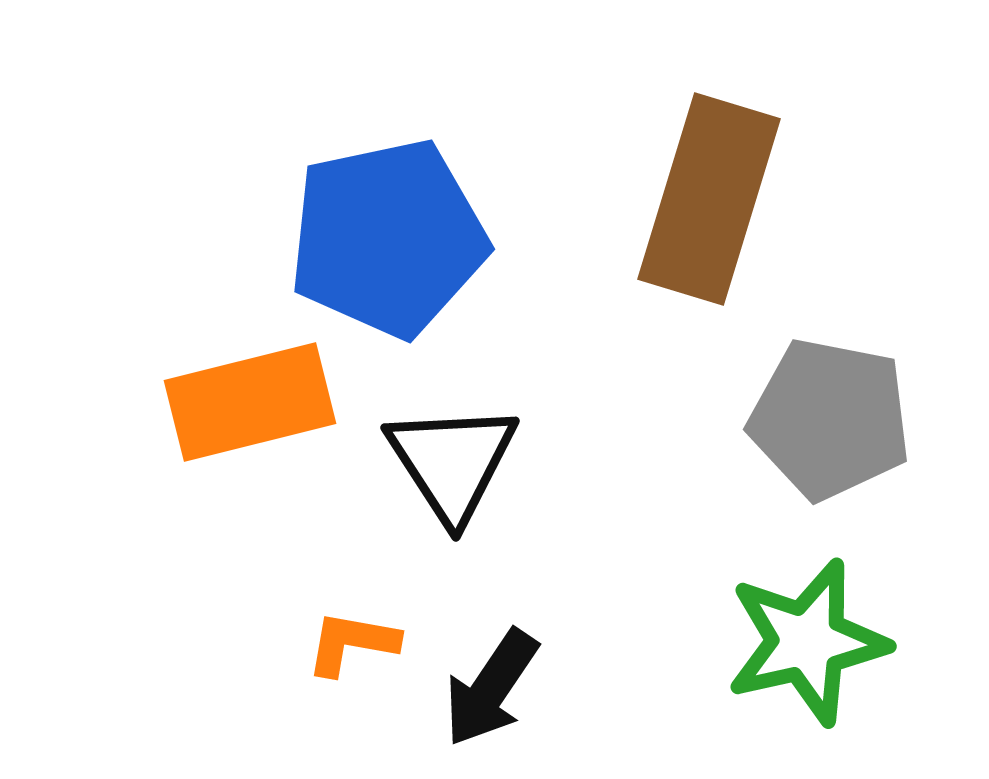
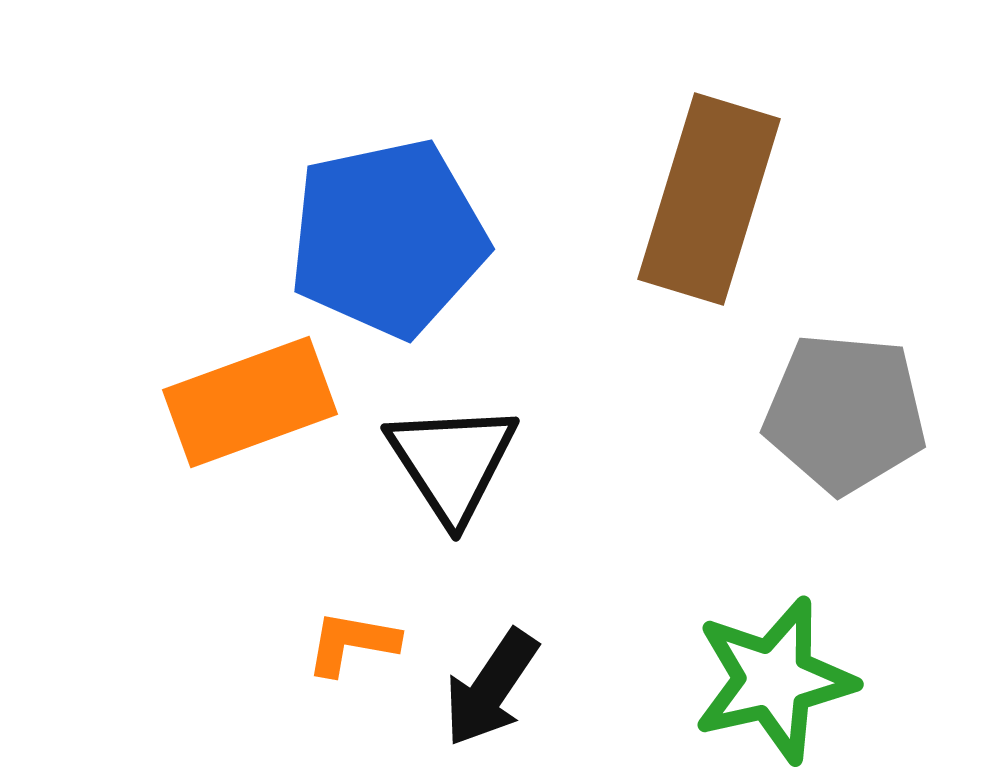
orange rectangle: rotated 6 degrees counterclockwise
gray pentagon: moved 15 px right, 6 px up; rotated 6 degrees counterclockwise
green star: moved 33 px left, 38 px down
